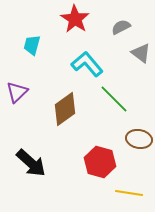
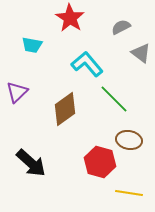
red star: moved 5 px left, 1 px up
cyan trapezoid: rotated 95 degrees counterclockwise
brown ellipse: moved 10 px left, 1 px down
